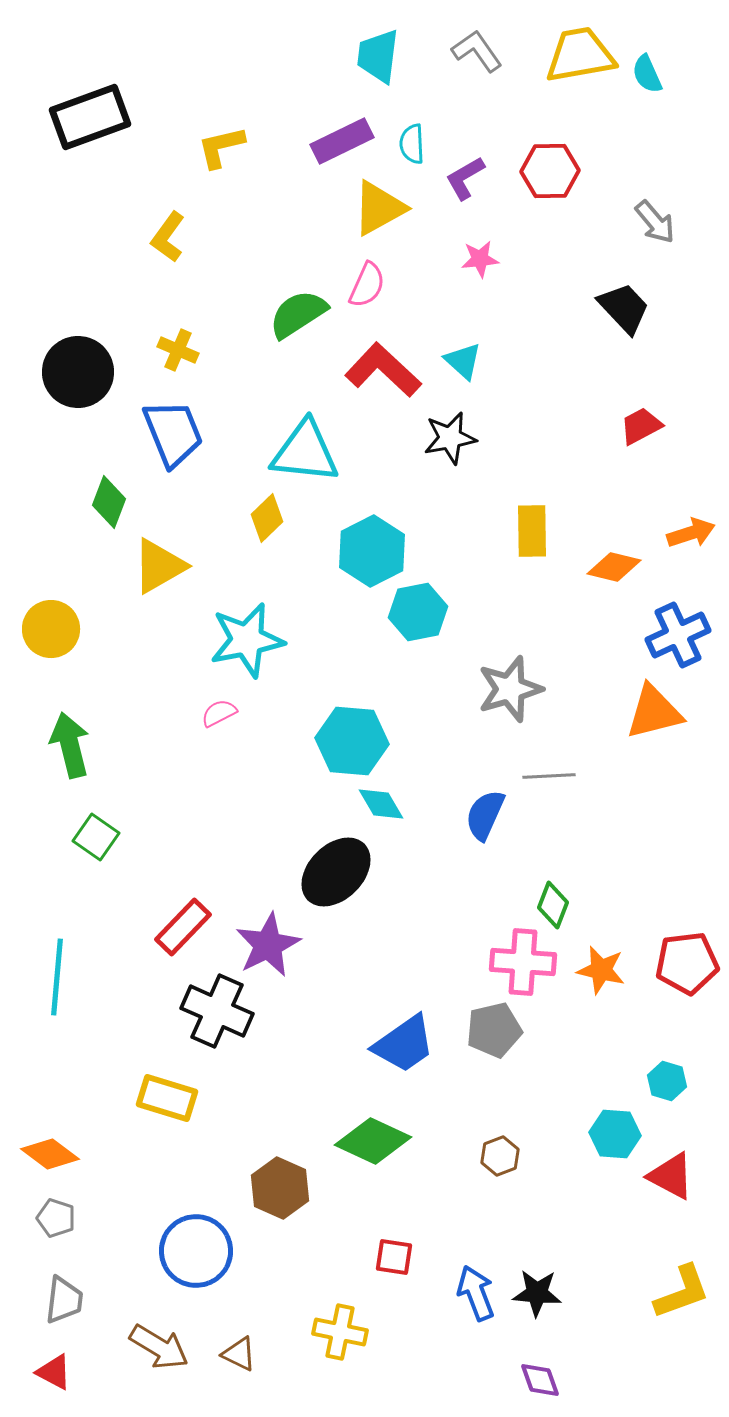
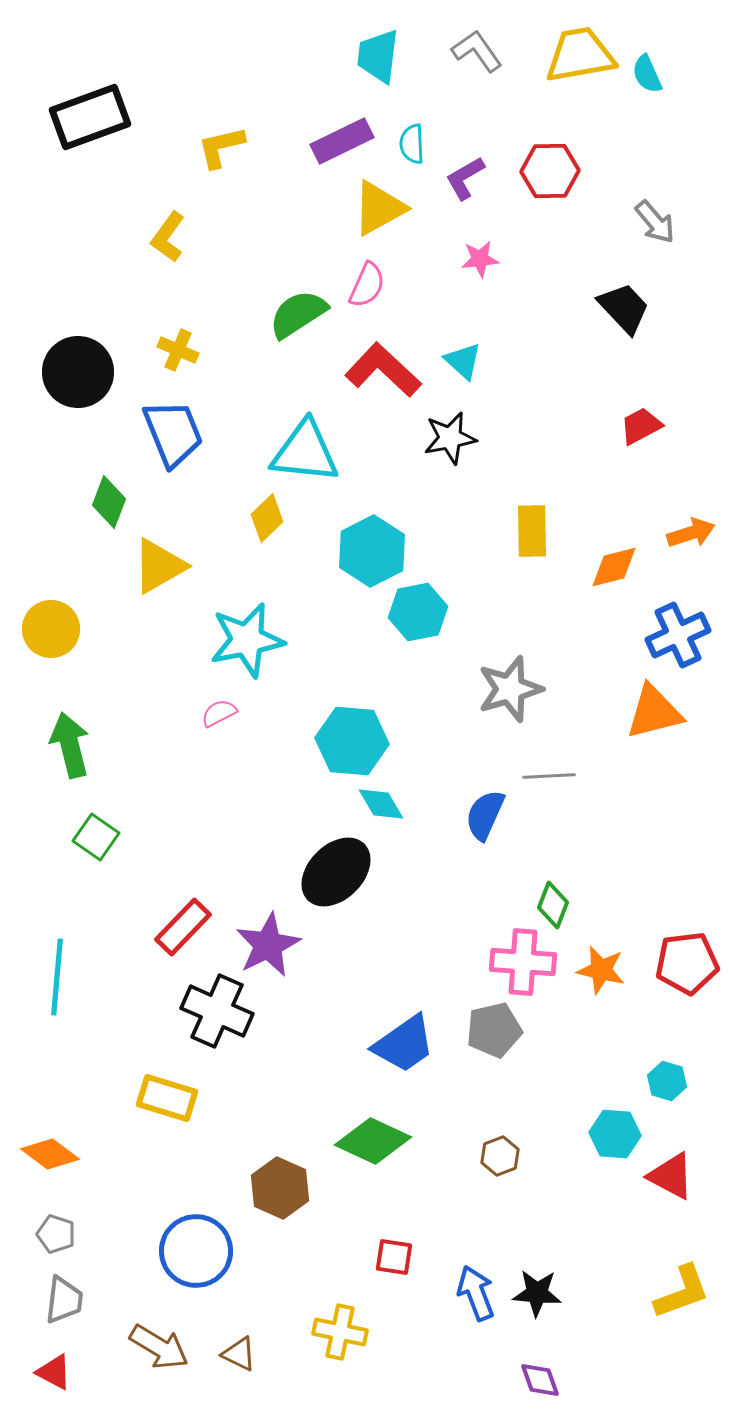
orange diamond at (614, 567): rotated 28 degrees counterclockwise
gray pentagon at (56, 1218): moved 16 px down
